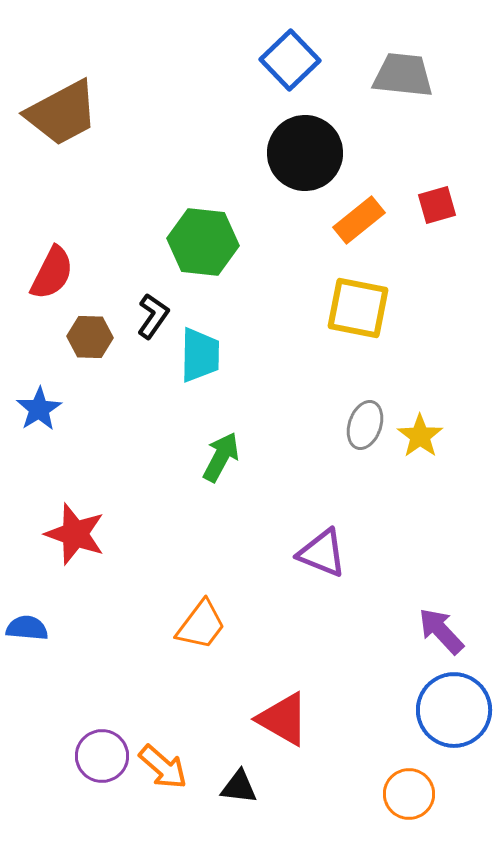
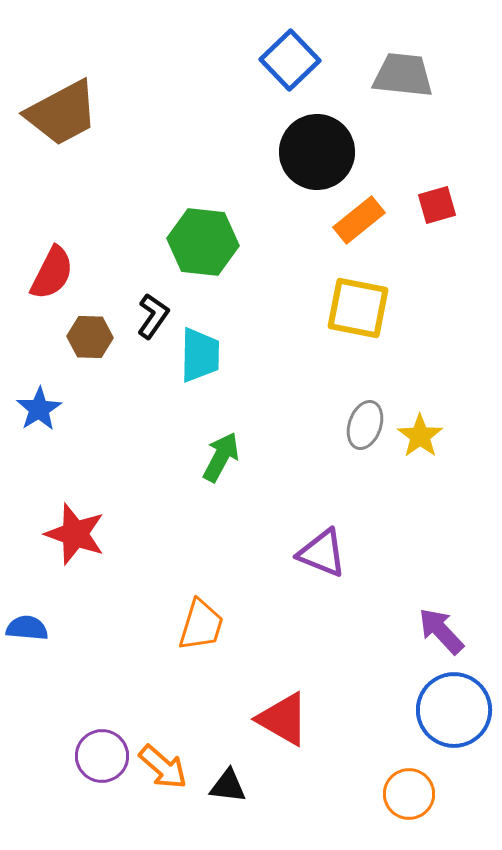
black circle: moved 12 px right, 1 px up
orange trapezoid: rotated 20 degrees counterclockwise
black triangle: moved 11 px left, 1 px up
